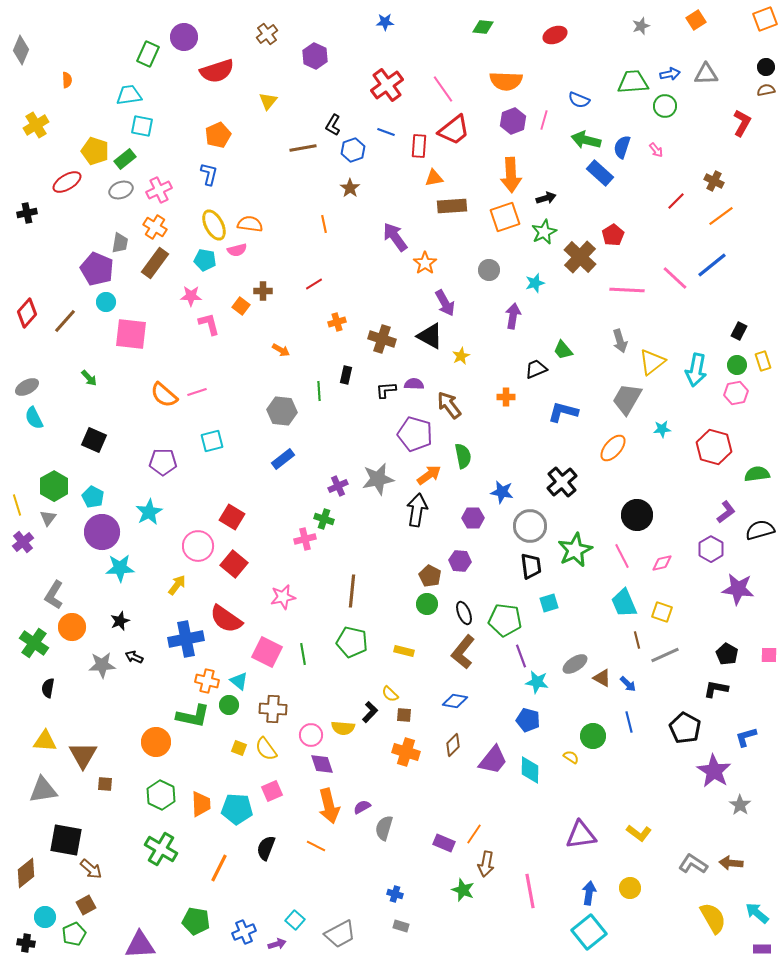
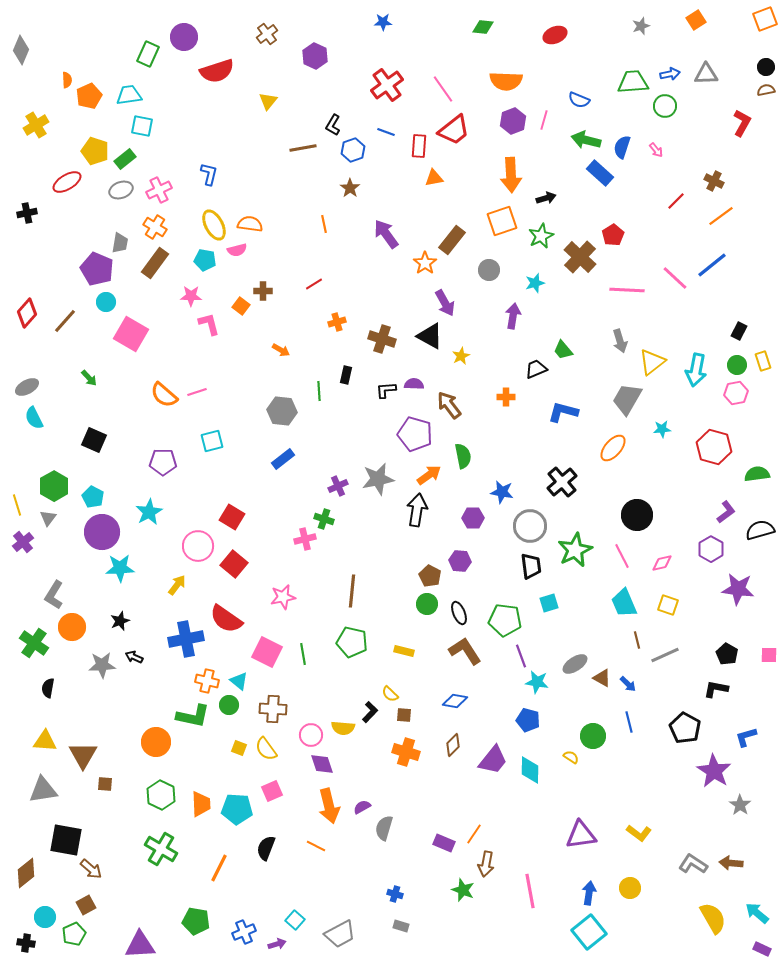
blue star at (385, 22): moved 2 px left
orange pentagon at (218, 135): moved 129 px left, 39 px up
brown rectangle at (452, 206): moved 34 px down; rotated 48 degrees counterclockwise
orange square at (505, 217): moved 3 px left, 4 px down
green star at (544, 232): moved 3 px left, 4 px down
purple arrow at (395, 237): moved 9 px left, 3 px up
pink square at (131, 334): rotated 24 degrees clockwise
yellow square at (662, 612): moved 6 px right, 7 px up
black ellipse at (464, 613): moved 5 px left
brown L-shape at (463, 652): moved 2 px right, 1 px up; rotated 108 degrees clockwise
purple rectangle at (762, 949): rotated 24 degrees clockwise
